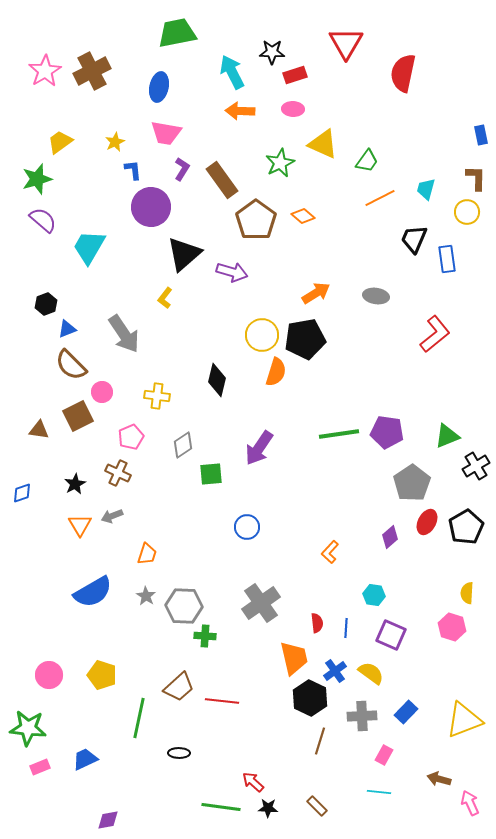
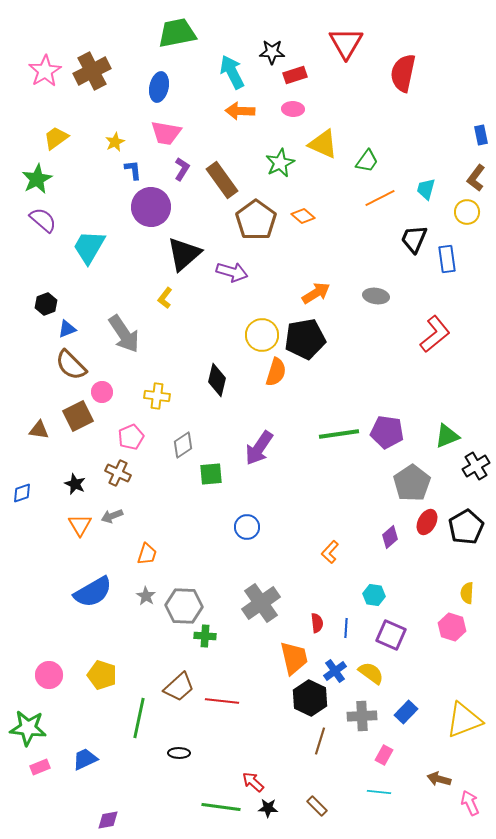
yellow trapezoid at (60, 142): moved 4 px left, 4 px up
brown L-shape at (476, 178): rotated 144 degrees counterclockwise
green star at (37, 179): rotated 12 degrees counterclockwise
black star at (75, 484): rotated 20 degrees counterclockwise
